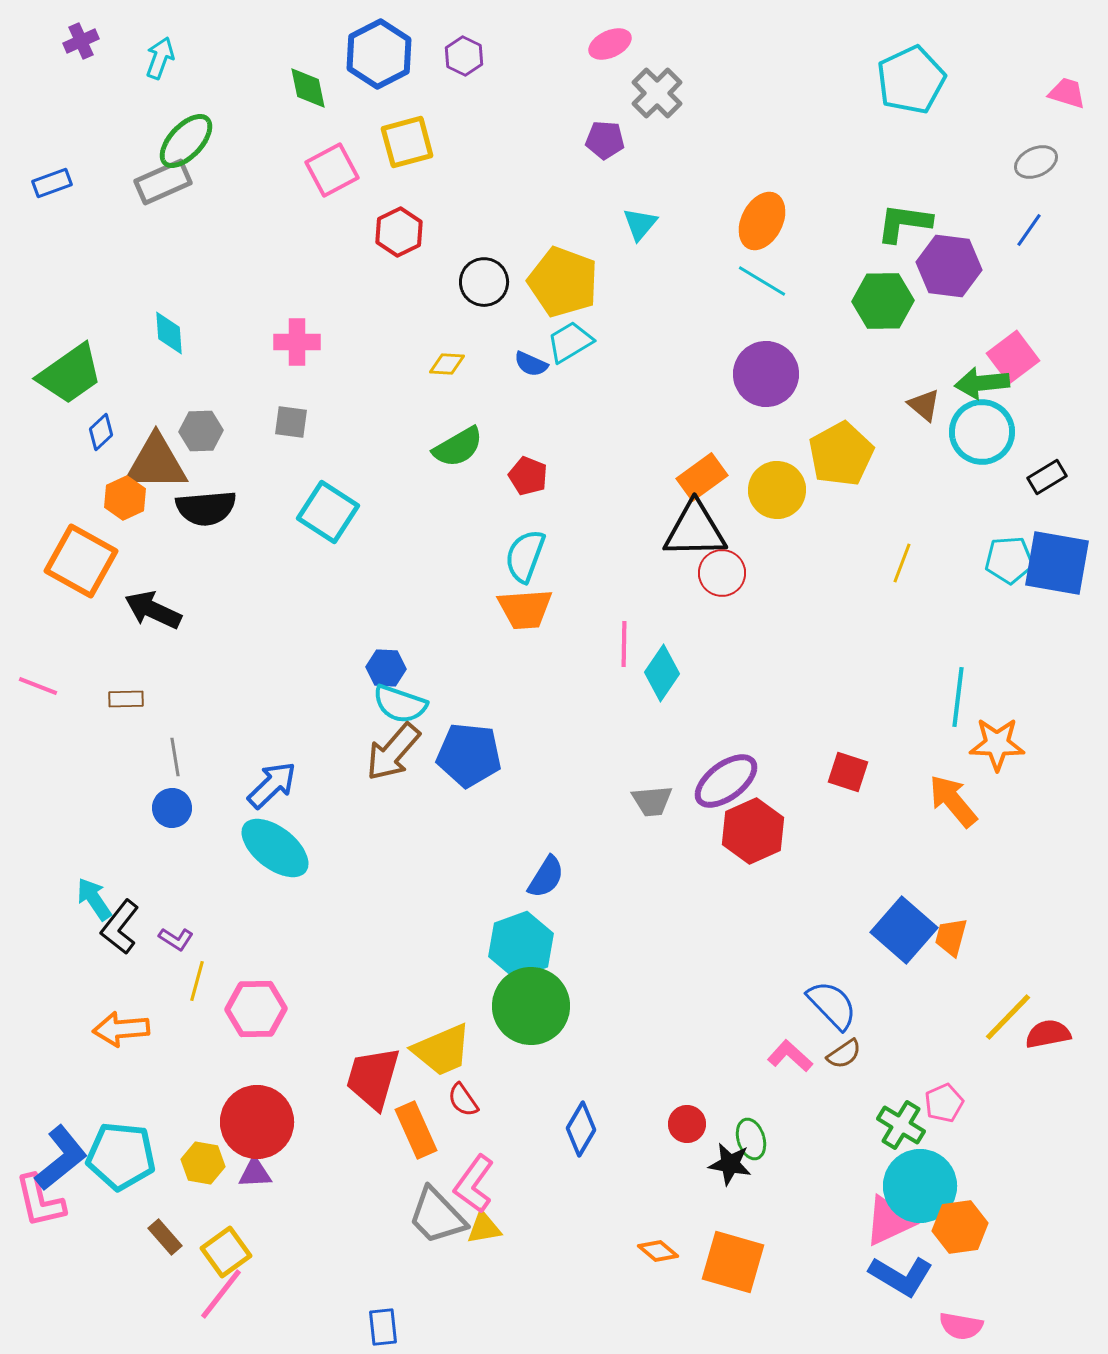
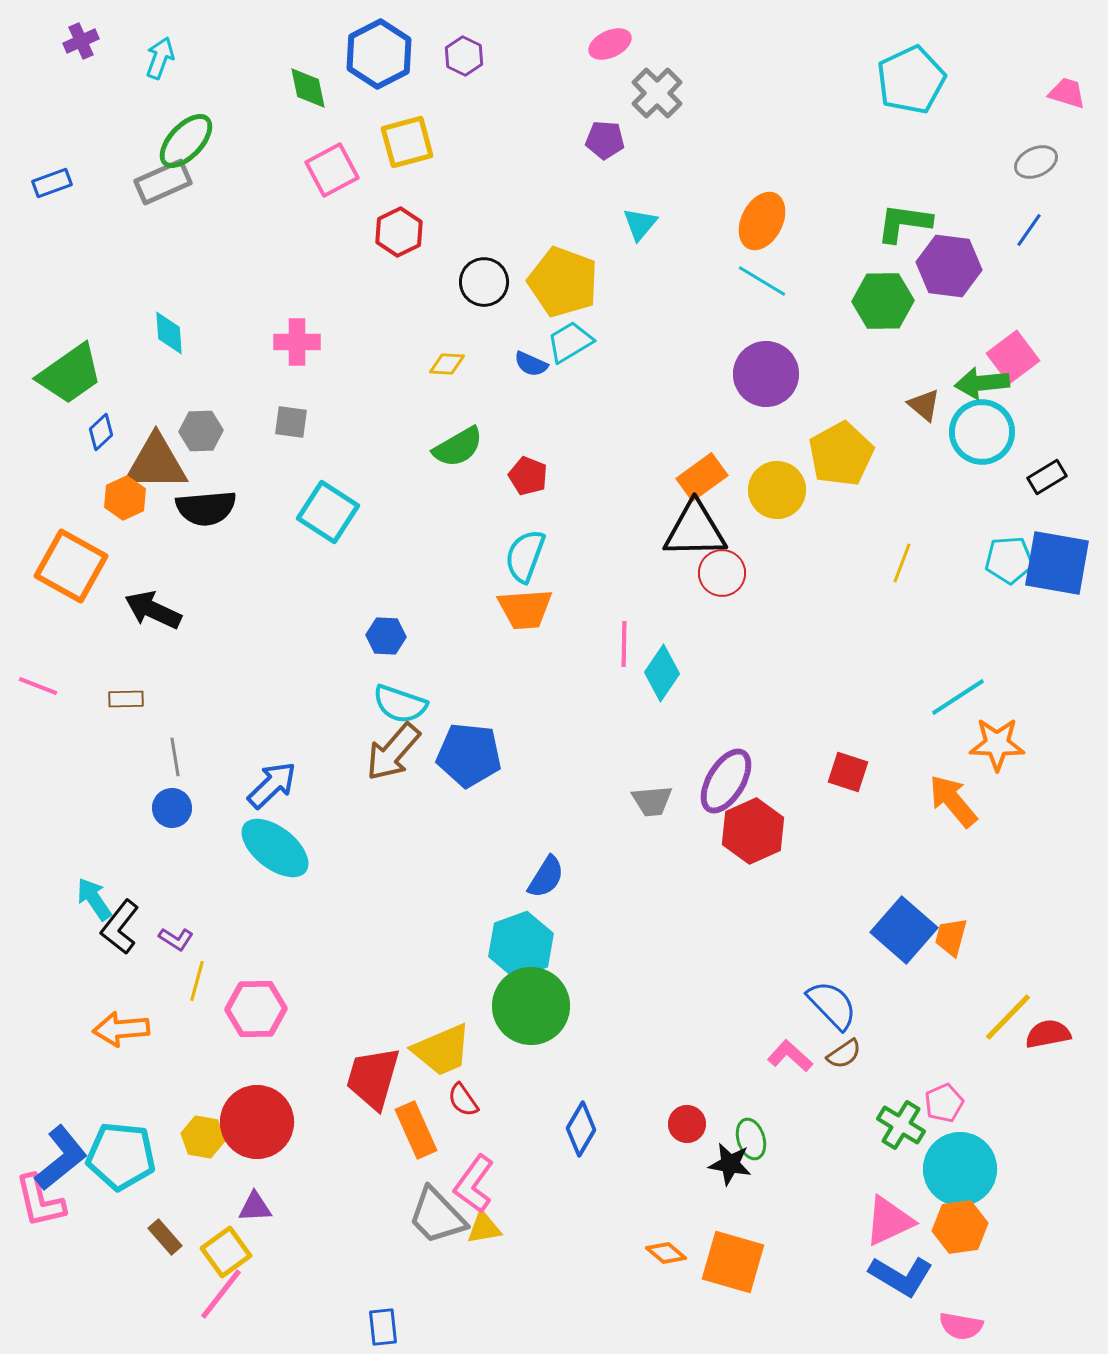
orange square at (81, 561): moved 10 px left, 5 px down
blue hexagon at (386, 668): moved 32 px up
cyan line at (958, 697): rotated 50 degrees clockwise
purple ellipse at (726, 781): rotated 22 degrees counterclockwise
yellow hexagon at (203, 1163): moved 26 px up
purple triangle at (255, 1173): moved 34 px down
cyan circle at (920, 1186): moved 40 px right, 17 px up
orange diamond at (658, 1251): moved 8 px right, 2 px down
